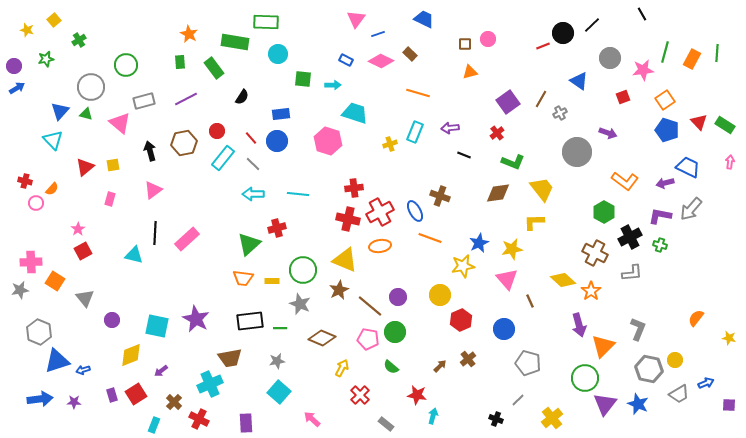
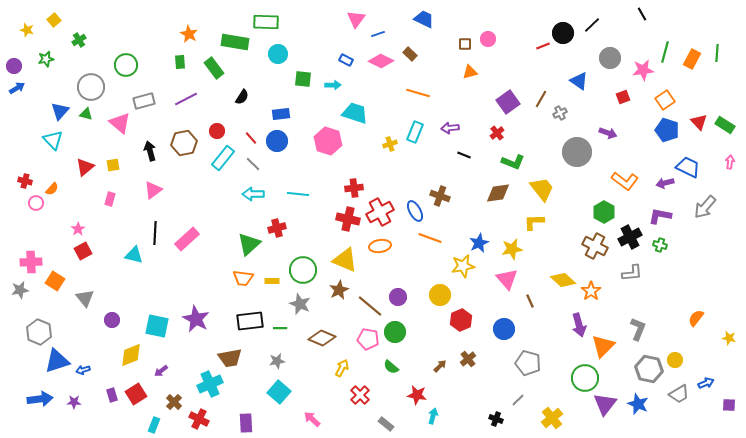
gray arrow at (691, 209): moved 14 px right, 2 px up
brown cross at (595, 253): moved 7 px up
